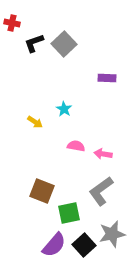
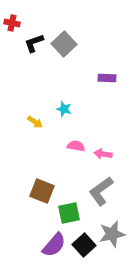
cyan star: rotated 14 degrees counterclockwise
